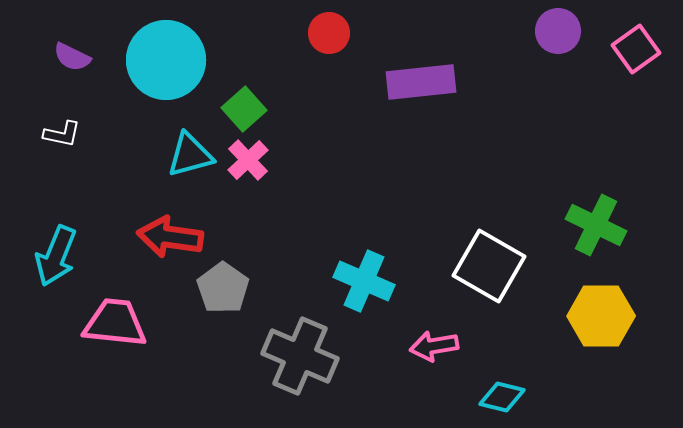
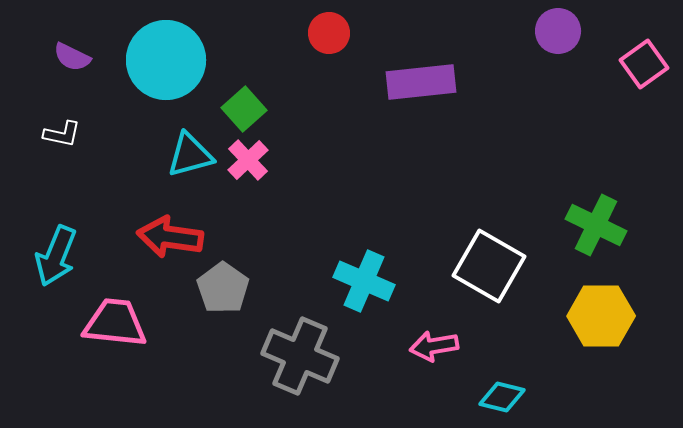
pink square: moved 8 px right, 15 px down
